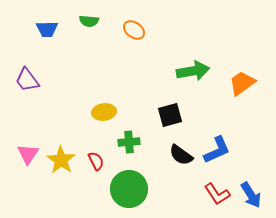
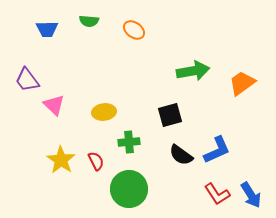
pink triangle: moved 26 px right, 49 px up; rotated 20 degrees counterclockwise
